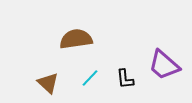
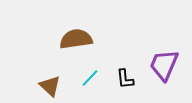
purple trapezoid: rotated 72 degrees clockwise
brown triangle: moved 2 px right, 3 px down
